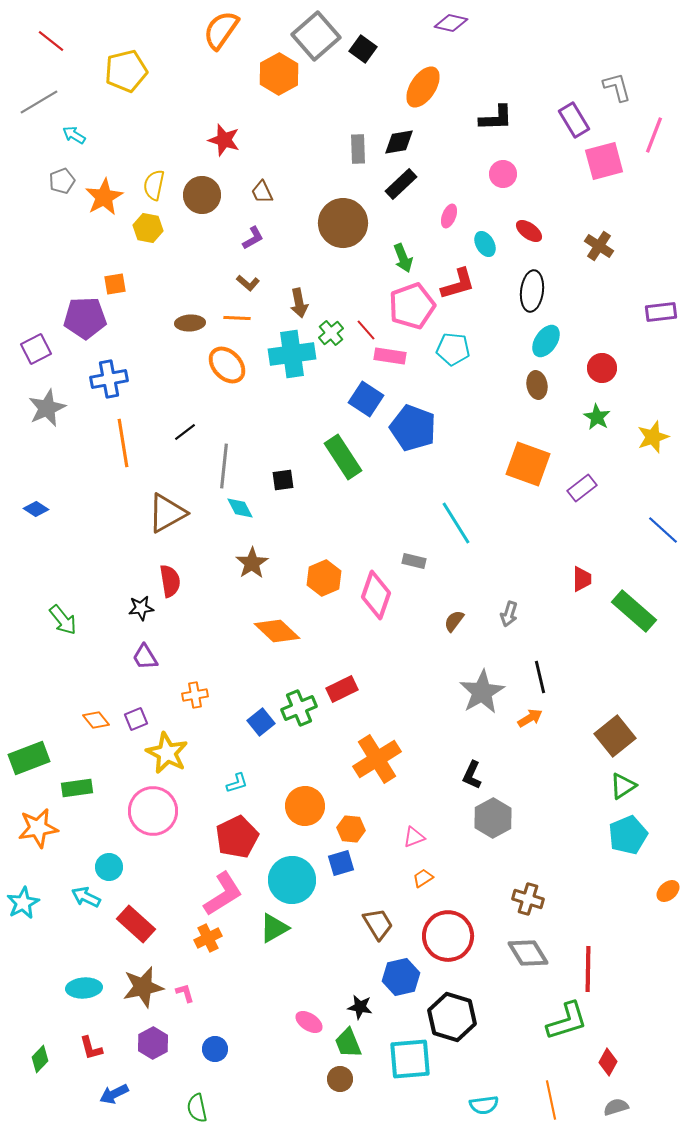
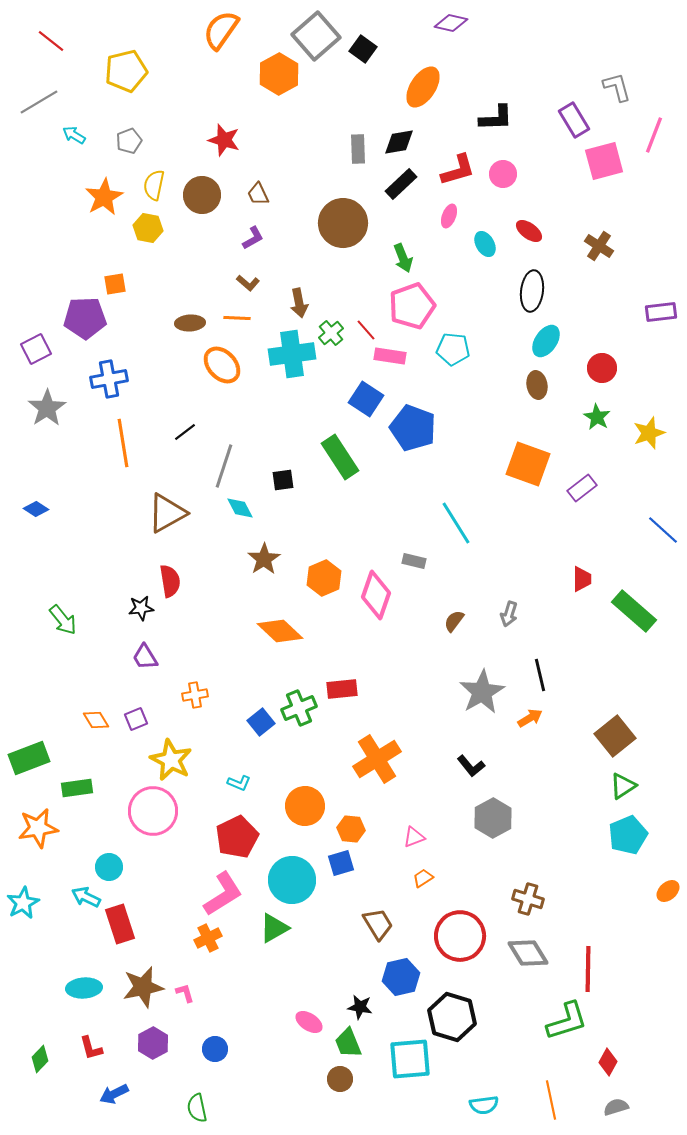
gray pentagon at (62, 181): moved 67 px right, 40 px up
brown trapezoid at (262, 192): moved 4 px left, 2 px down
red L-shape at (458, 284): moved 114 px up
orange ellipse at (227, 365): moved 5 px left
gray star at (47, 408): rotated 9 degrees counterclockwise
yellow star at (653, 437): moved 4 px left, 4 px up
green rectangle at (343, 457): moved 3 px left
gray line at (224, 466): rotated 12 degrees clockwise
brown star at (252, 563): moved 12 px right, 4 px up
orange diamond at (277, 631): moved 3 px right
black line at (540, 677): moved 2 px up
red rectangle at (342, 689): rotated 20 degrees clockwise
orange diamond at (96, 720): rotated 8 degrees clockwise
yellow star at (167, 753): moved 4 px right, 7 px down
black L-shape at (472, 775): moved 1 px left, 9 px up; rotated 64 degrees counterclockwise
cyan L-shape at (237, 783): moved 2 px right; rotated 40 degrees clockwise
red rectangle at (136, 924): moved 16 px left; rotated 30 degrees clockwise
red circle at (448, 936): moved 12 px right
